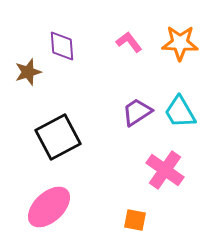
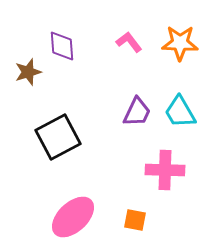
purple trapezoid: rotated 148 degrees clockwise
pink cross: rotated 33 degrees counterclockwise
pink ellipse: moved 24 px right, 10 px down
